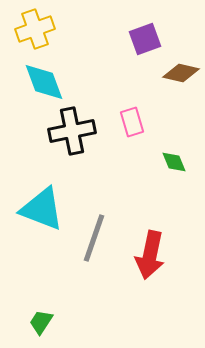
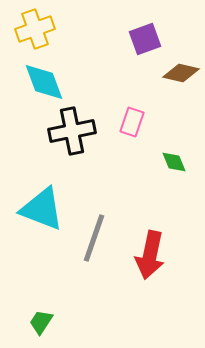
pink rectangle: rotated 36 degrees clockwise
